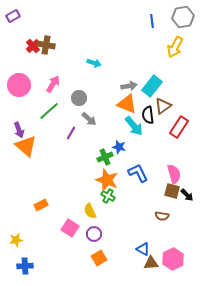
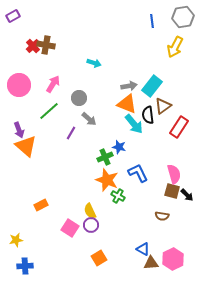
cyan arrow at (134, 126): moved 2 px up
green cross at (108, 196): moved 10 px right
purple circle at (94, 234): moved 3 px left, 9 px up
